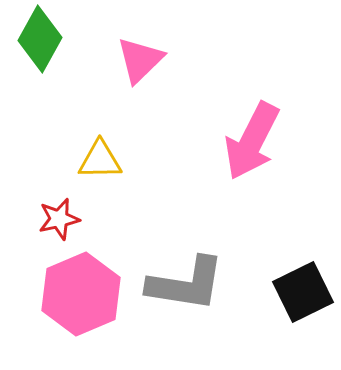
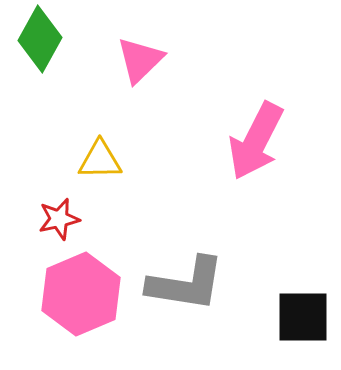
pink arrow: moved 4 px right
black square: moved 25 px down; rotated 26 degrees clockwise
